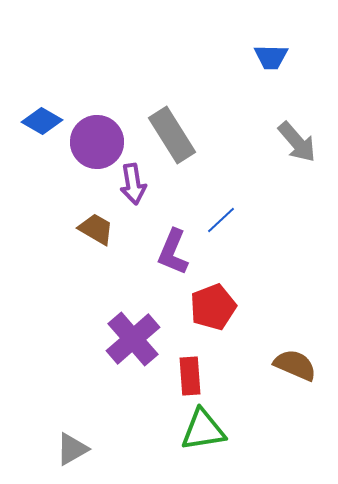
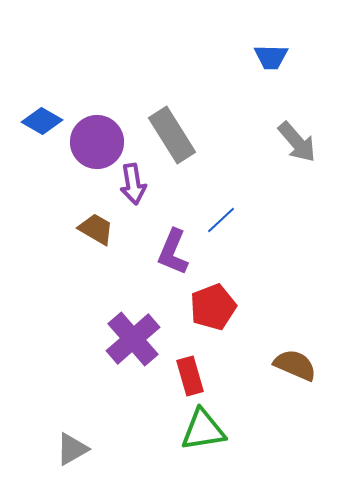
red rectangle: rotated 12 degrees counterclockwise
